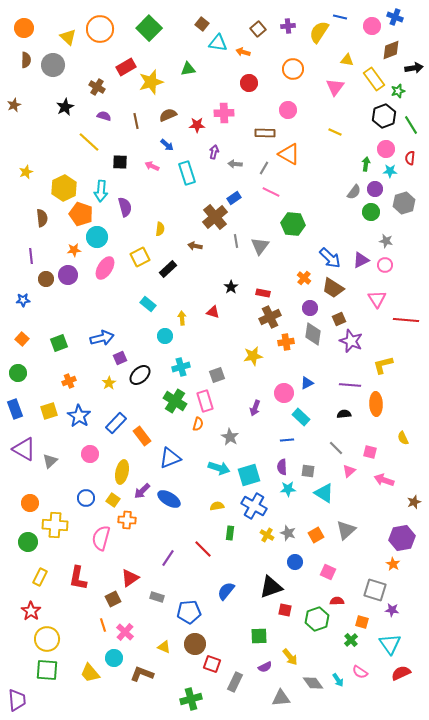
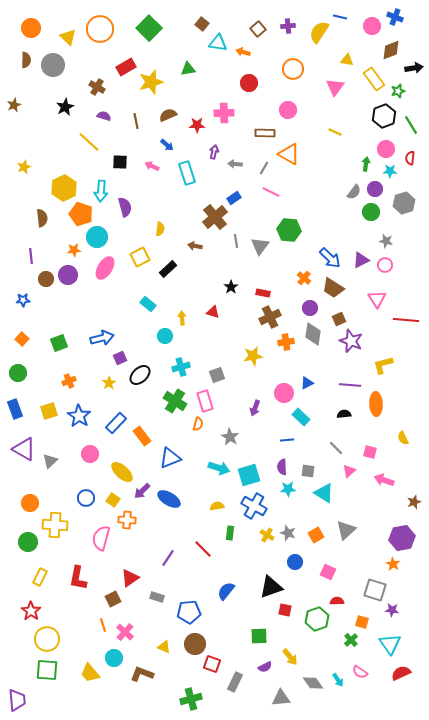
orange circle at (24, 28): moved 7 px right
yellow star at (26, 172): moved 2 px left, 5 px up
green hexagon at (293, 224): moved 4 px left, 6 px down
yellow ellipse at (122, 472): rotated 60 degrees counterclockwise
